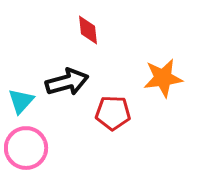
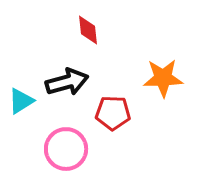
orange star: rotated 6 degrees clockwise
cyan triangle: rotated 16 degrees clockwise
pink circle: moved 40 px right, 1 px down
